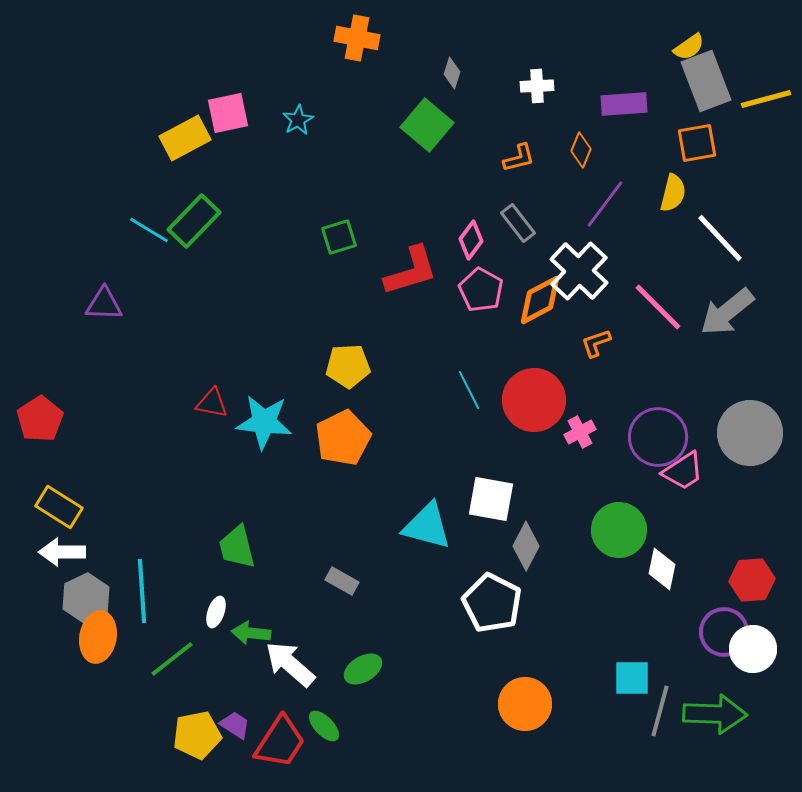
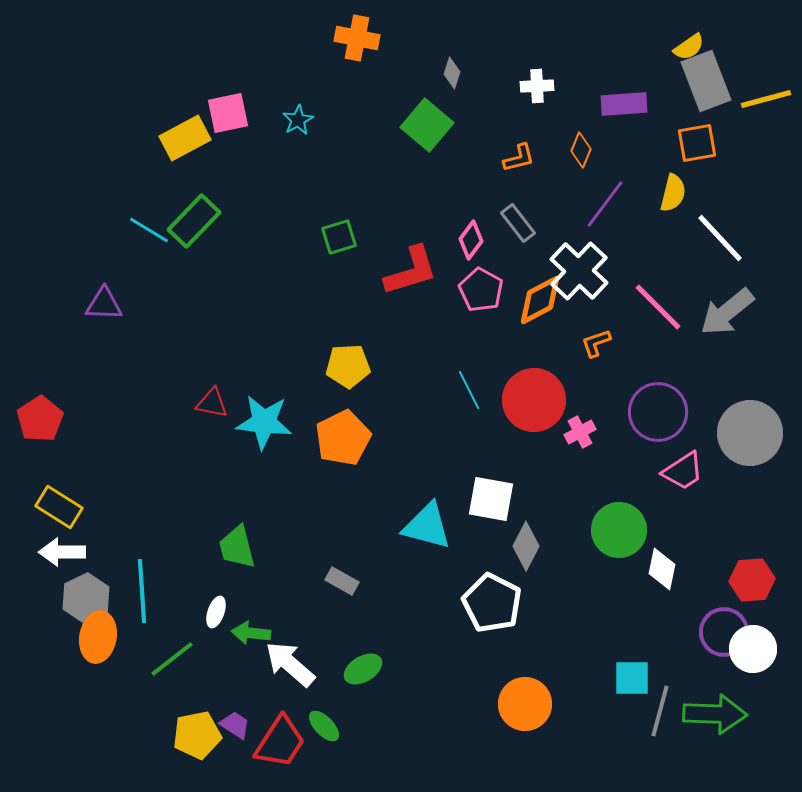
purple circle at (658, 437): moved 25 px up
